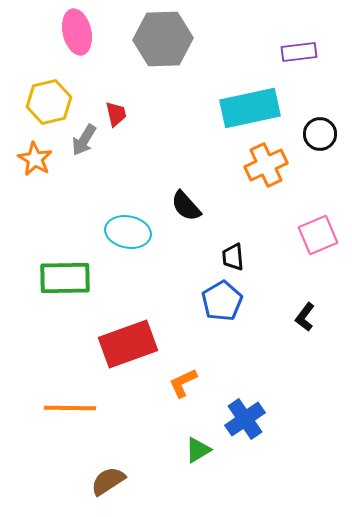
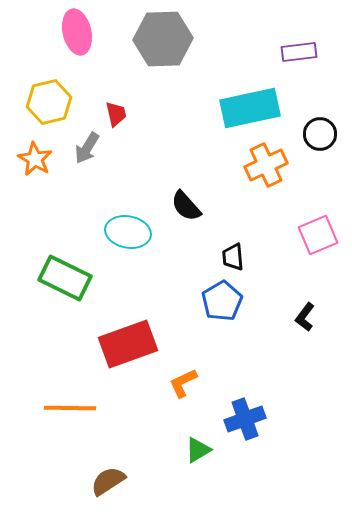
gray arrow: moved 3 px right, 8 px down
green rectangle: rotated 27 degrees clockwise
blue cross: rotated 15 degrees clockwise
